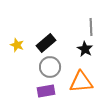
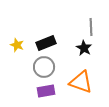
black rectangle: rotated 18 degrees clockwise
black star: moved 1 px left, 1 px up
gray circle: moved 6 px left
orange triangle: rotated 25 degrees clockwise
